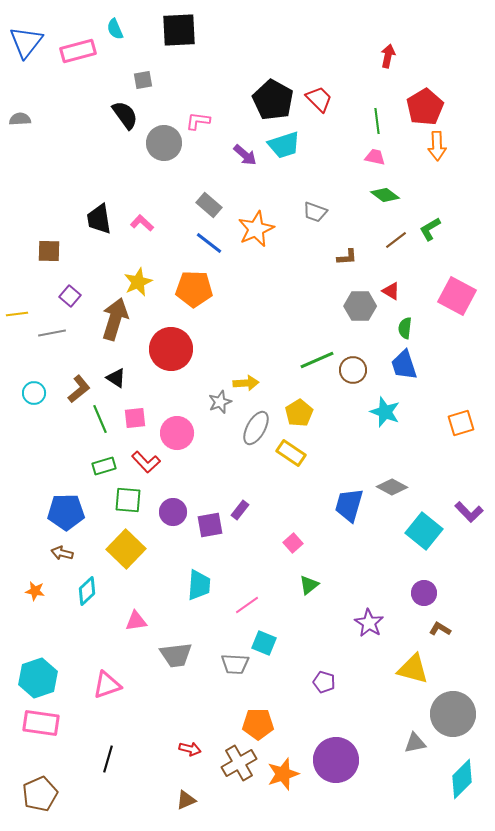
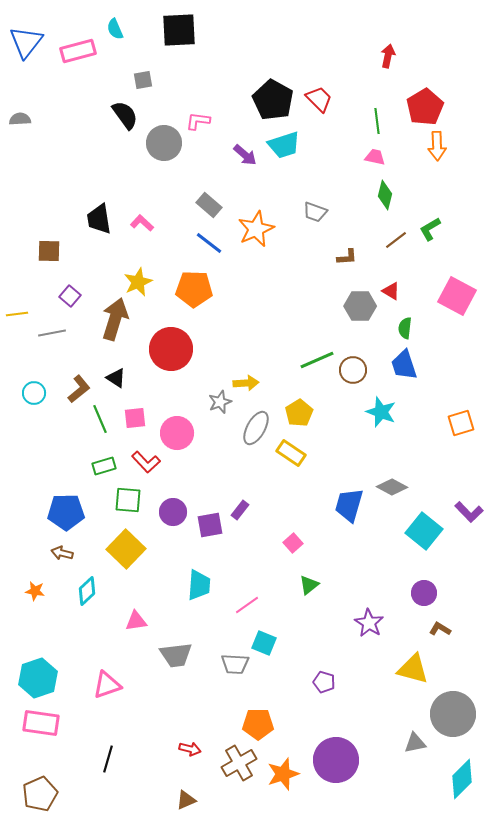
green diamond at (385, 195): rotated 68 degrees clockwise
cyan star at (385, 412): moved 4 px left
